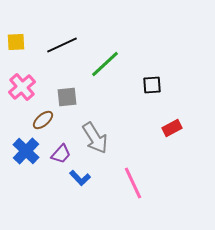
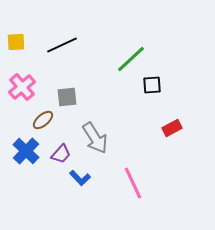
green line: moved 26 px right, 5 px up
